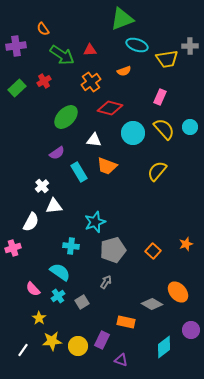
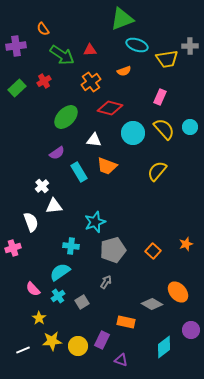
white semicircle at (31, 222): rotated 48 degrees counterclockwise
cyan semicircle at (60, 272): rotated 70 degrees counterclockwise
white line at (23, 350): rotated 32 degrees clockwise
